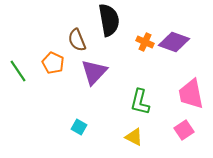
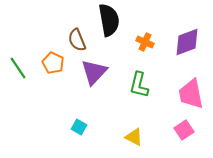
purple diamond: moved 13 px right; rotated 40 degrees counterclockwise
green line: moved 3 px up
green L-shape: moved 1 px left, 17 px up
